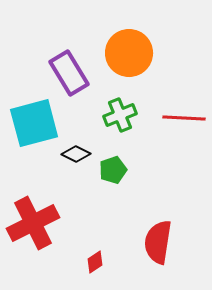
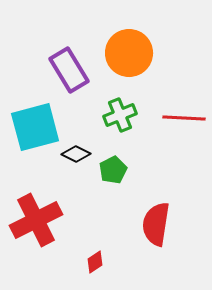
purple rectangle: moved 3 px up
cyan square: moved 1 px right, 4 px down
green pentagon: rotated 8 degrees counterclockwise
red cross: moved 3 px right, 3 px up
red semicircle: moved 2 px left, 18 px up
